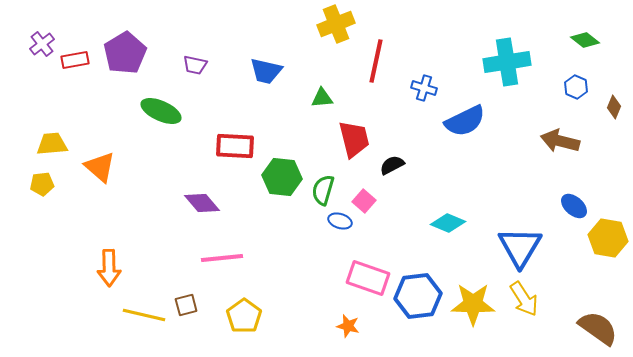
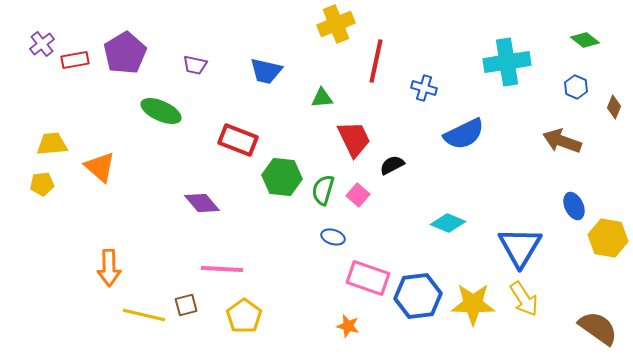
blue semicircle at (465, 121): moved 1 px left, 13 px down
red trapezoid at (354, 139): rotated 12 degrees counterclockwise
brown arrow at (560, 141): moved 2 px right; rotated 6 degrees clockwise
red rectangle at (235, 146): moved 3 px right, 6 px up; rotated 18 degrees clockwise
pink square at (364, 201): moved 6 px left, 6 px up
blue ellipse at (574, 206): rotated 24 degrees clockwise
blue ellipse at (340, 221): moved 7 px left, 16 px down
pink line at (222, 258): moved 11 px down; rotated 9 degrees clockwise
